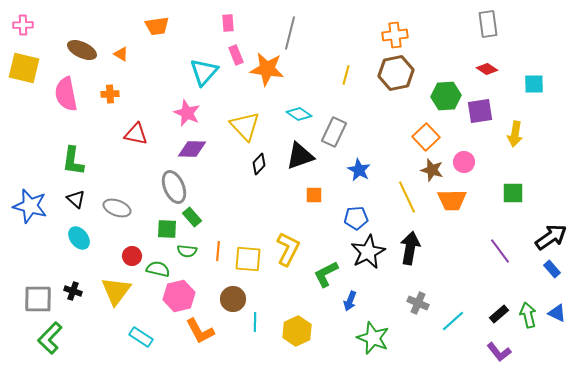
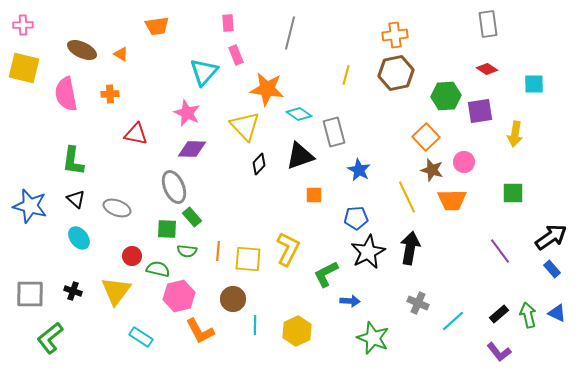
orange star at (267, 69): moved 20 px down
gray rectangle at (334, 132): rotated 40 degrees counterclockwise
gray square at (38, 299): moved 8 px left, 5 px up
blue arrow at (350, 301): rotated 108 degrees counterclockwise
cyan line at (255, 322): moved 3 px down
green L-shape at (50, 338): rotated 8 degrees clockwise
